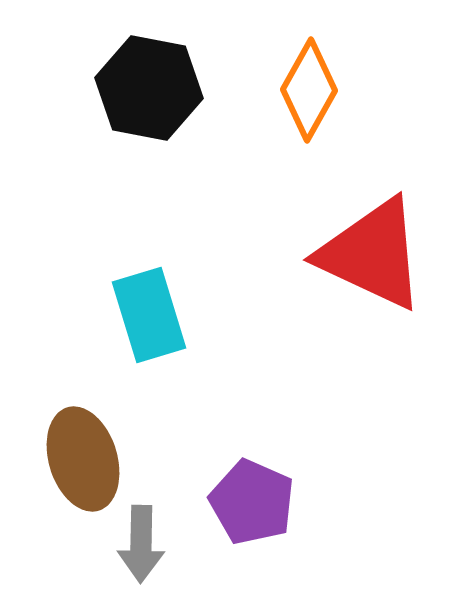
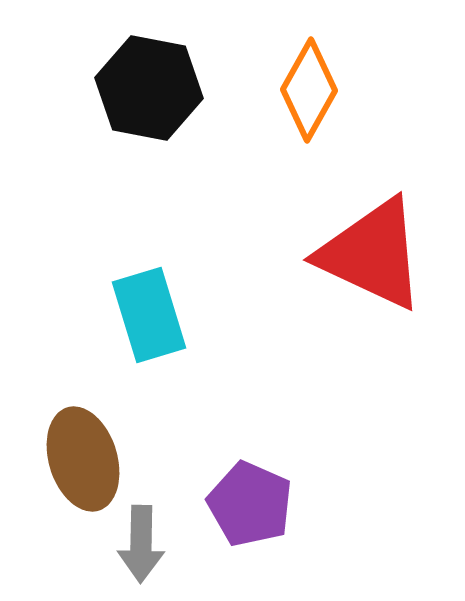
purple pentagon: moved 2 px left, 2 px down
